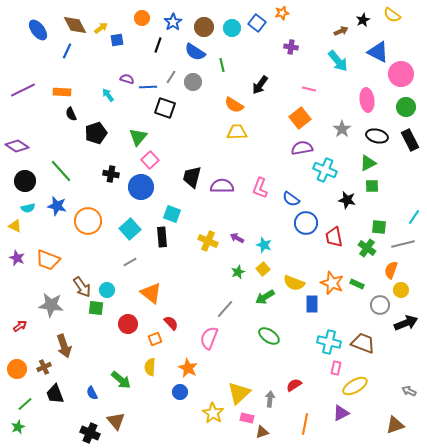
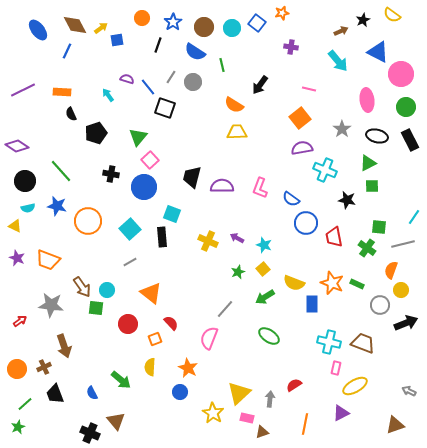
blue line at (148, 87): rotated 54 degrees clockwise
blue circle at (141, 187): moved 3 px right
red arrow at (20, 326): moved 5 px up
